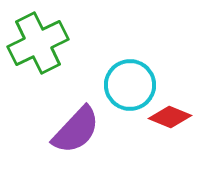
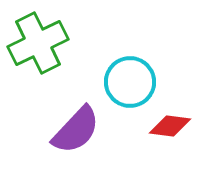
cyan circle: moved 3 px up
red diamond: moved 9 px down; rotated 15 degrees counterclockwise
